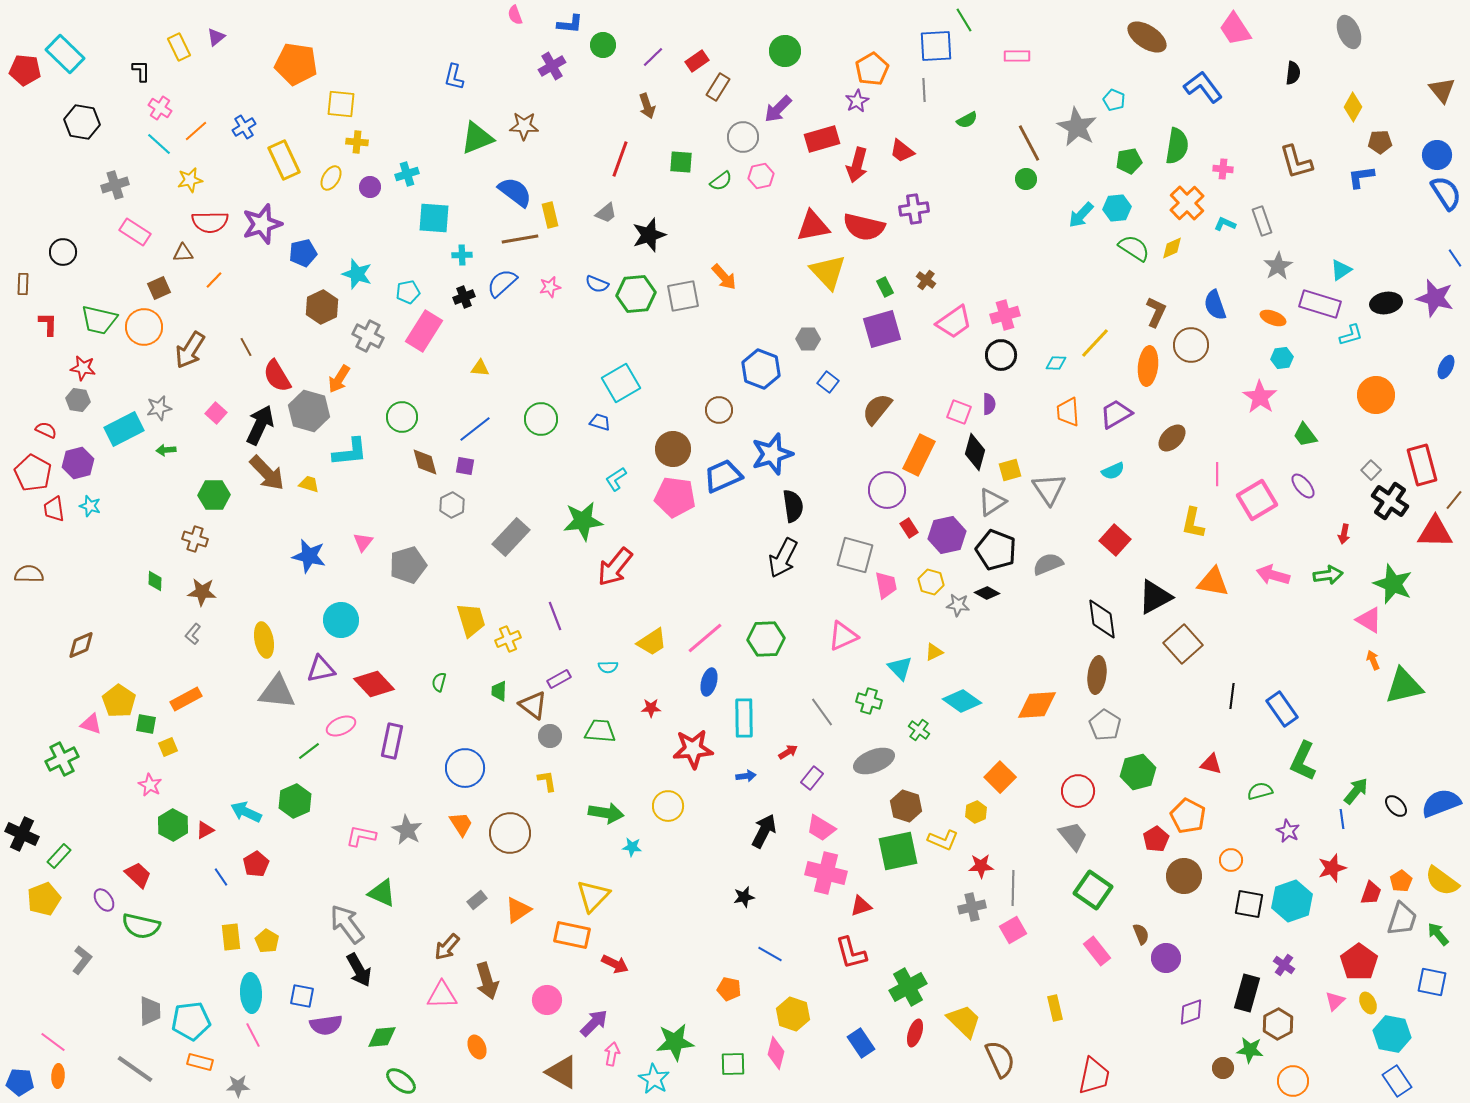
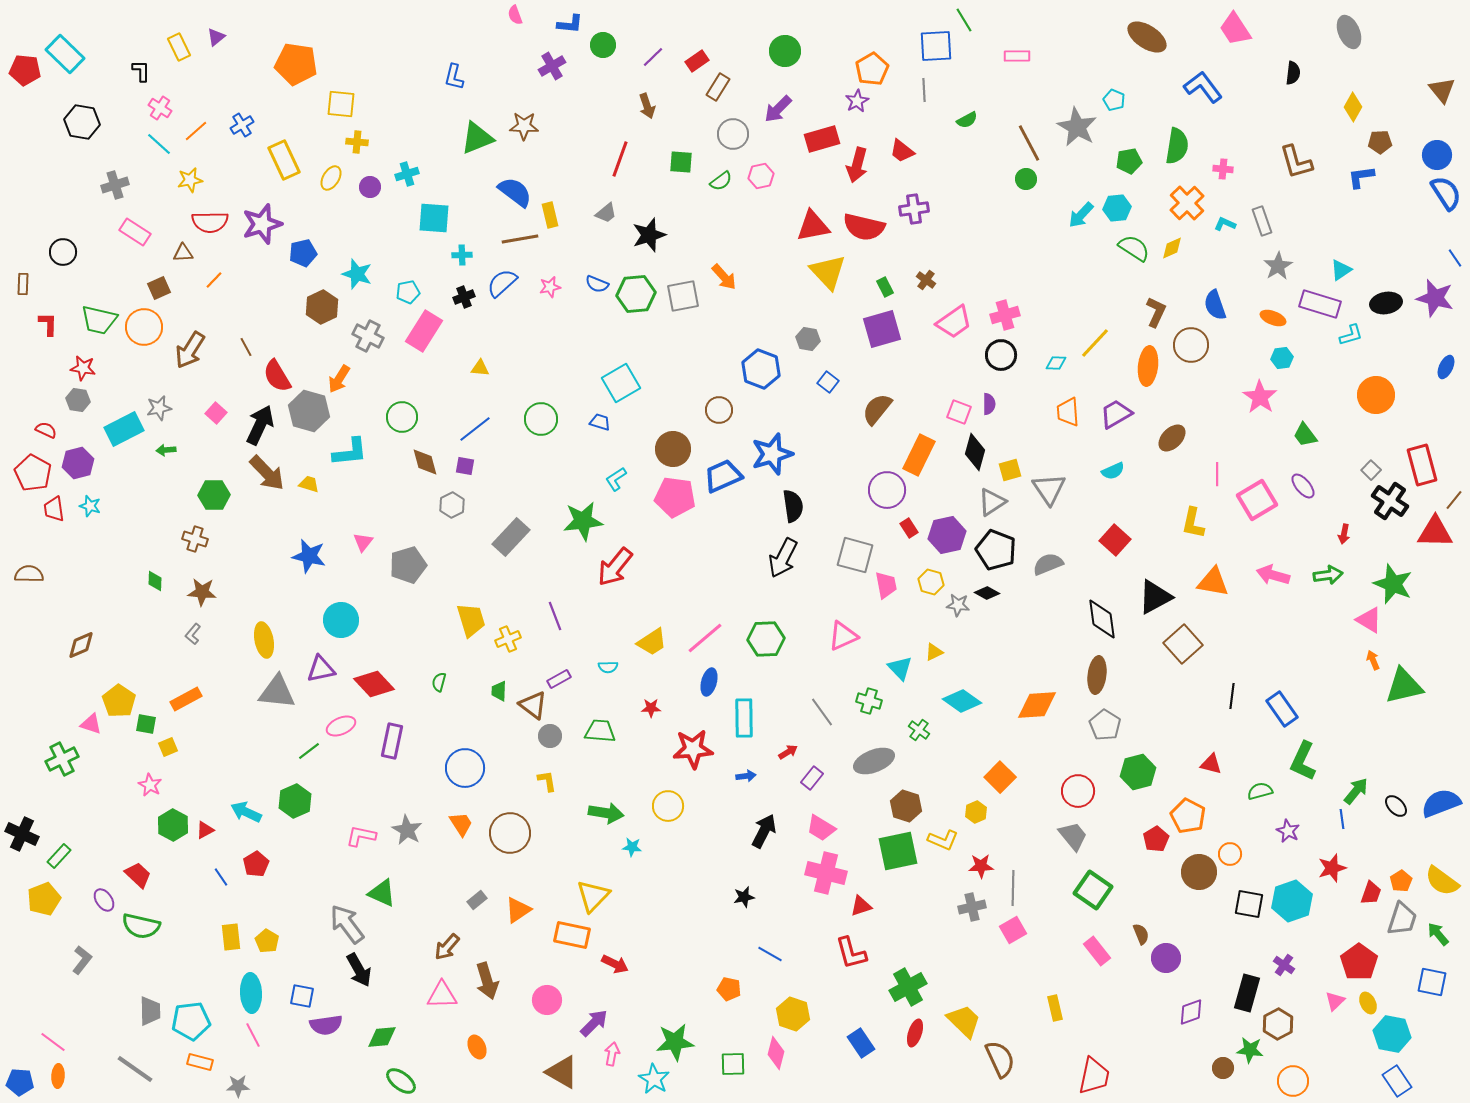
blue cross at (244, 127): moved 2 px left, 2 px up
gray circle at (743, 137): moved 10 px left, 3 px up
gray hexagon at (808, 339): rotated 10 degrees clockwise
orange circle at (1231, 860): moved 1 px left, 6 px up
brown circle at (1184, 876): moved 15 px right, 4 px up
